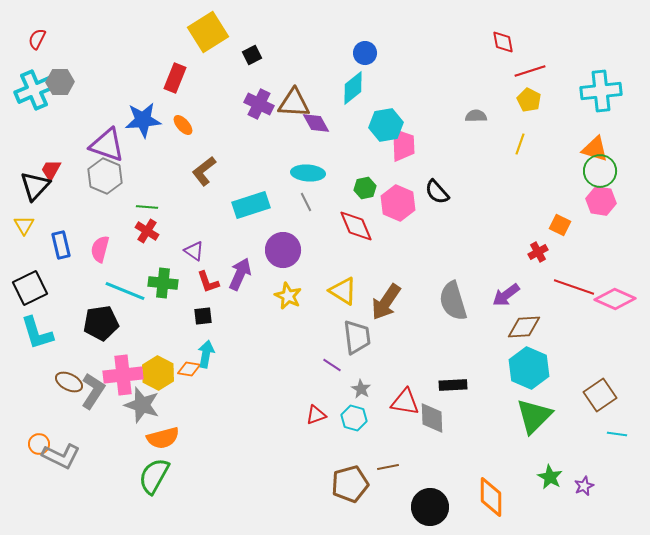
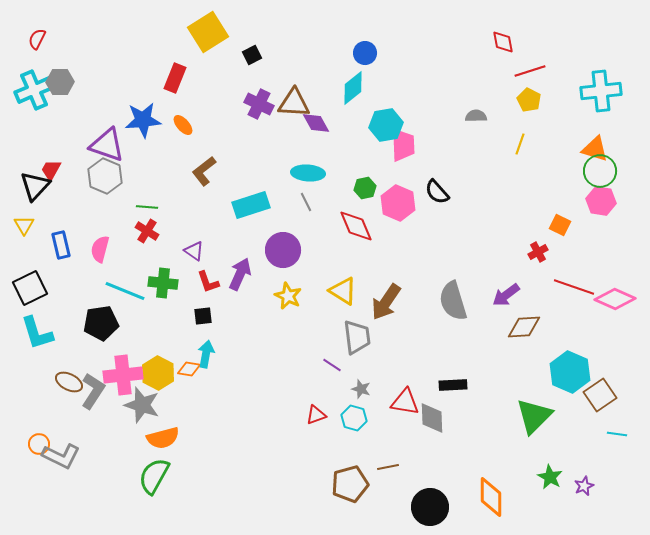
cyan hexagon at (529, 368): moved 41 px right, 4 px down
gray star at (361, 389): rotated 12 degrees counterclockwise
